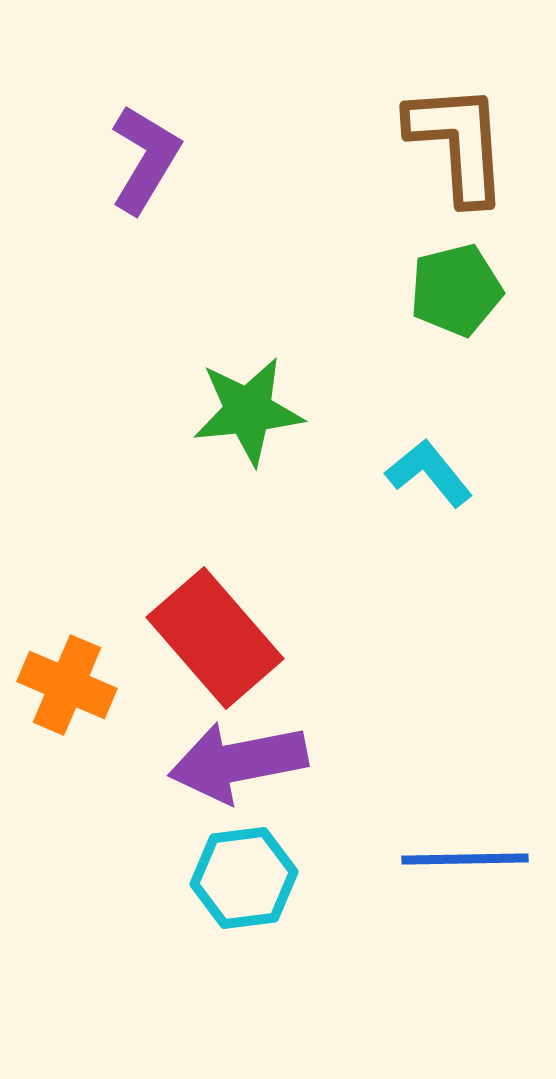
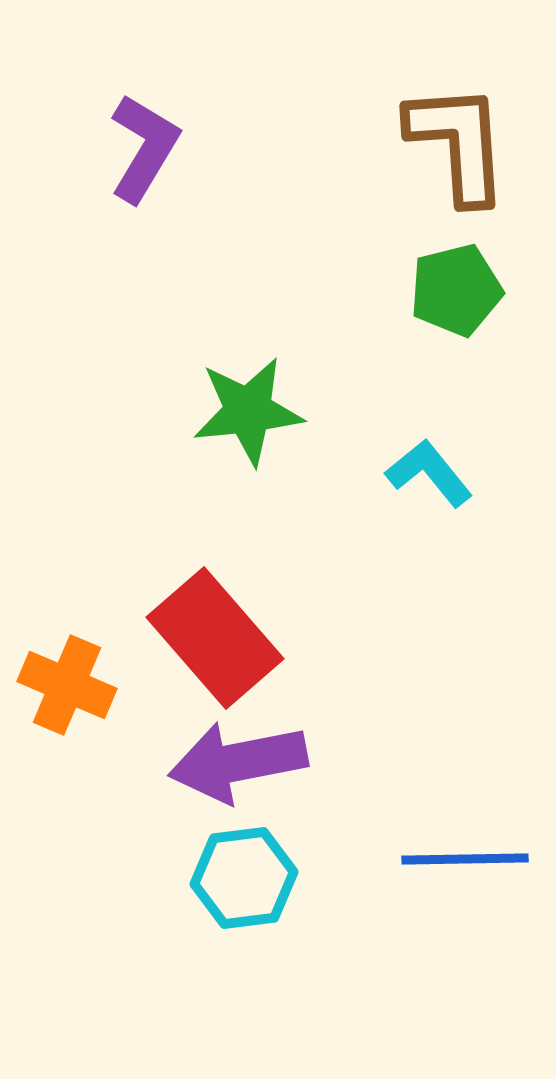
purple L-shape: moved 1 px left, 11 px up
